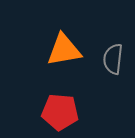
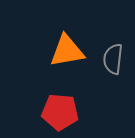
orange triangle: moved 3 px right, 1 px down
